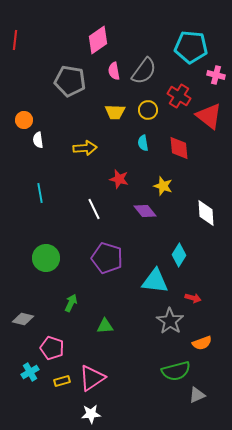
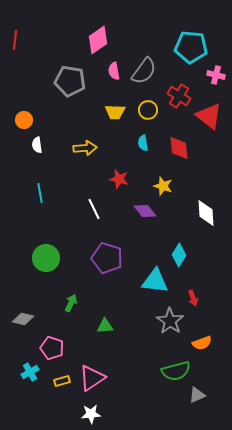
white semicircle: moved 1 px left, 5 px down
red arrow: rotated 56 degrees clockwise
